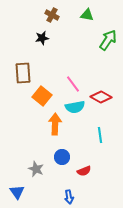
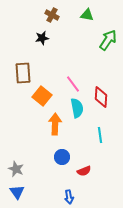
red diamond: rotated 65 degrees clockwise
cyan semicircle: moved 2 px right, 1 px down; rotated 90 degrees counterclockwise
gray star: moved 20 px left
